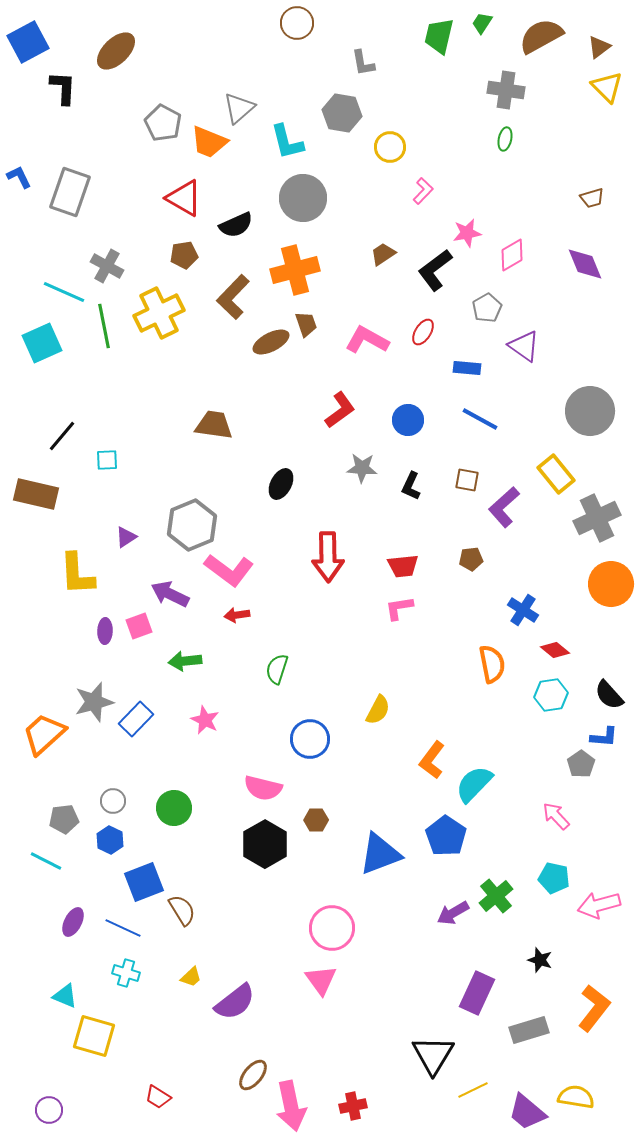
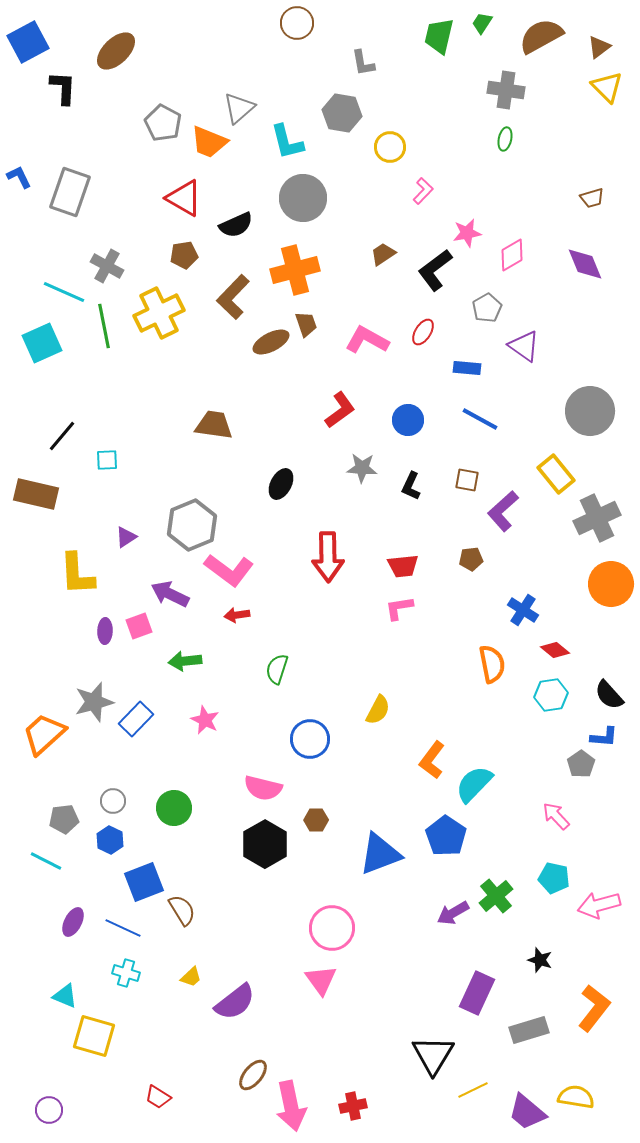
purple L-shape at (504, 507): moved 1 px left, 4 px down
